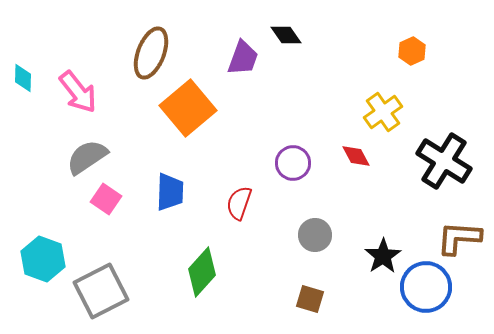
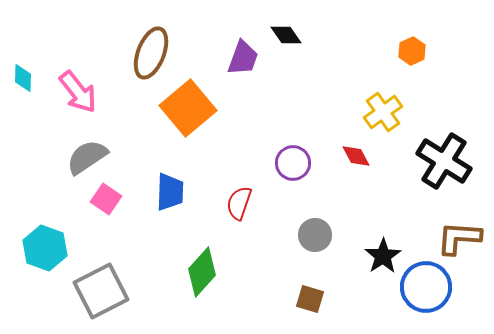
cyan hexagon: moved 2 px right, 11 px up
